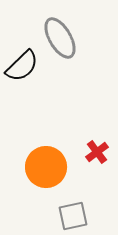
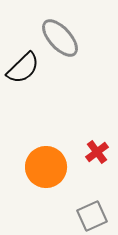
gray ellipse: rotated 12 degrees counterclockwise
black semicircle: moved 1 px right, 2 px down
gray square: moved 19 px right; rotated 12 degrees counterclockwise
